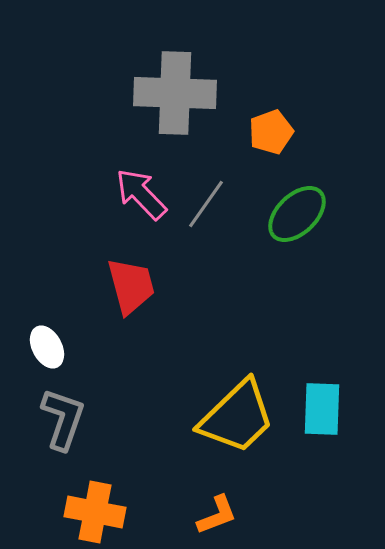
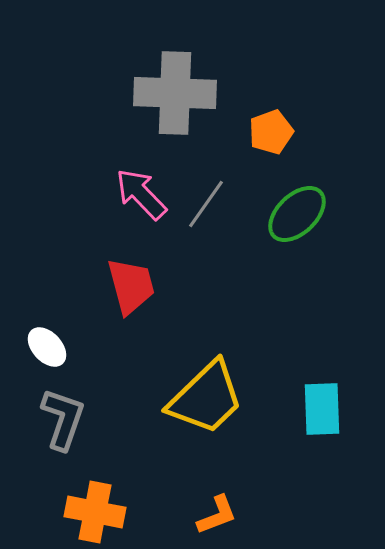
white ellipse: rotated 15 degrees counterclockwise
cyan rectangle: rotated 4 degrees counterclockwise
yellow trapezoid: moved 31 px left, 19 px up
